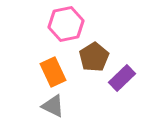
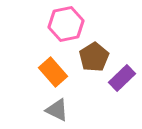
orange rectangle: rotated 16 degrees counterclockwise
gray triangle: moved 4 px right, 4 px down
